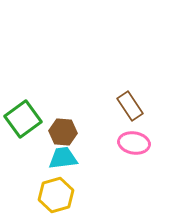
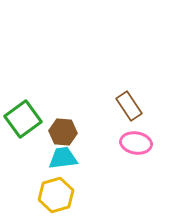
brown rectangle: moved 1 px left
pink ellipse: moved 2 px right
